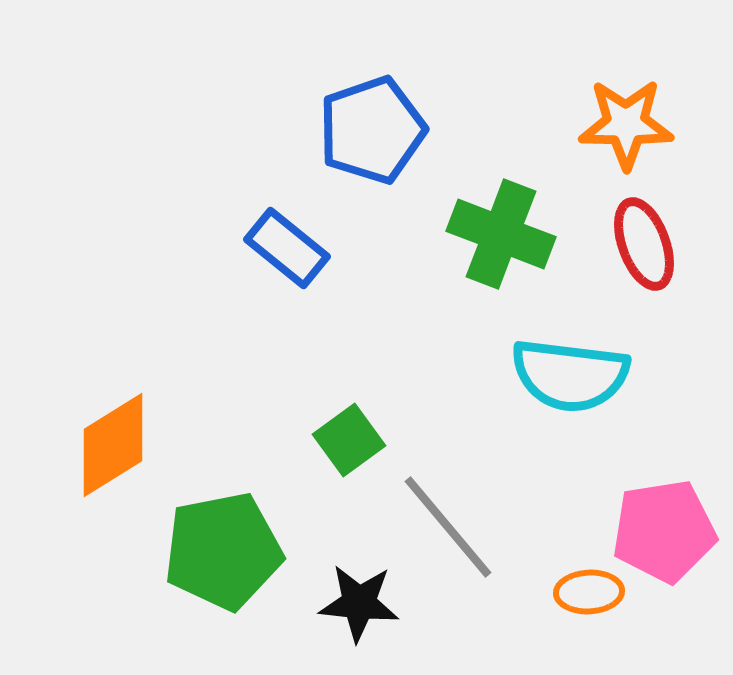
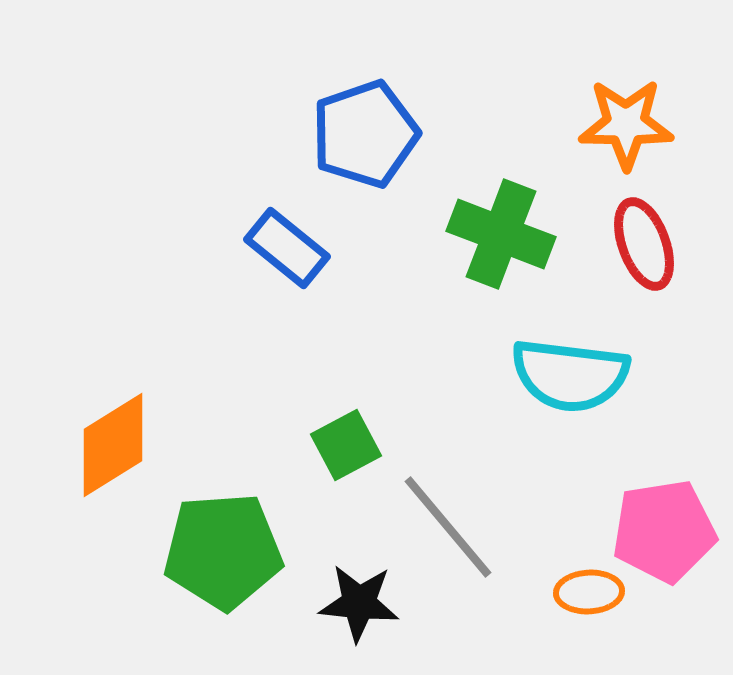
blue pentagon: moved 7 px left, 4 px down
green square: moved 3 px left, 5 px down; rotated 8 degrees clockwise
green pentagon: rotated 7 degrees clockwise
